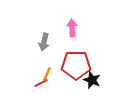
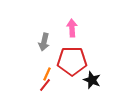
red pentagon: moved 4 px left, 4 px up
red line: moved 4 px right, 2 px down; rotated 24 degrees counterclockwise
